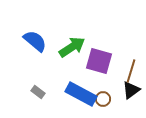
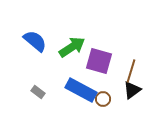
black triangle: moved 1 px right
blue rectangle: moved 4 px up
